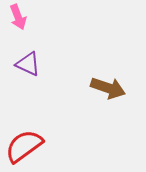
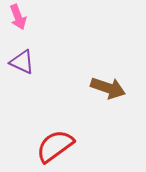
purple triangle: moved 6 px left, 2 px up
red semicircle: moved 31 px right
